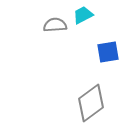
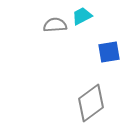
cyan trapezoid: moved 1 px left, 1 px down
blue square: moved 1 px right
